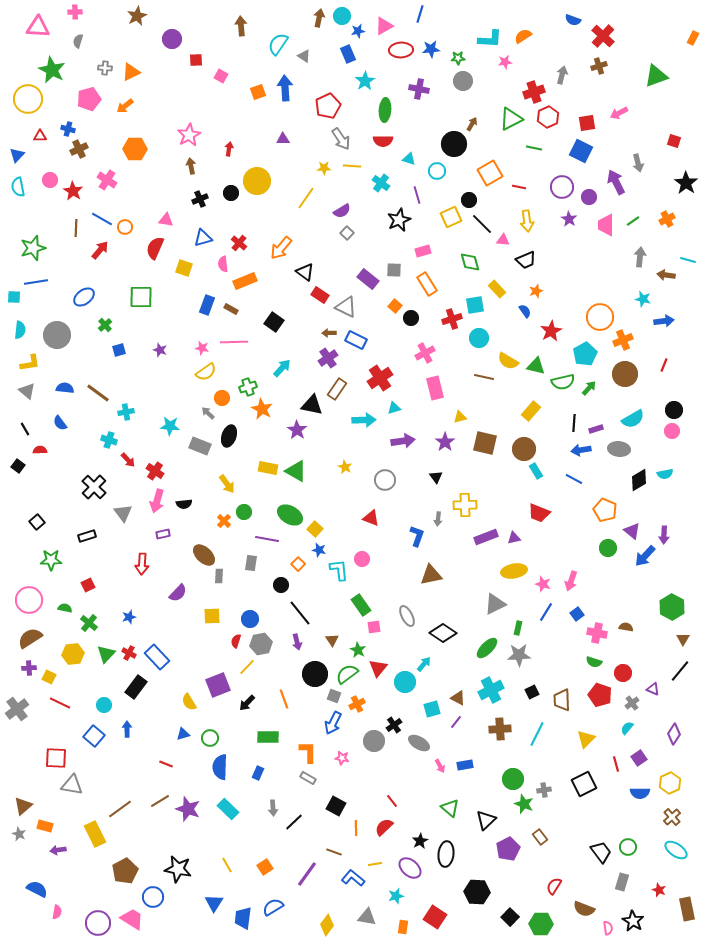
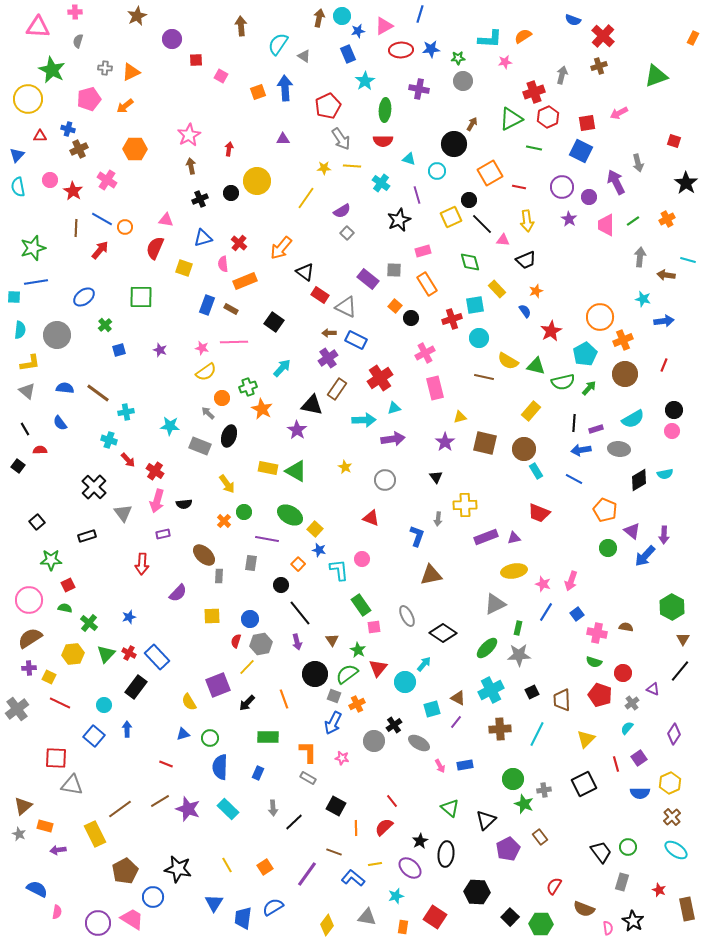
purple arrow at (403, 441): moved 10 px left, 2 px up
red square at (88, 585): moved 20 px left
